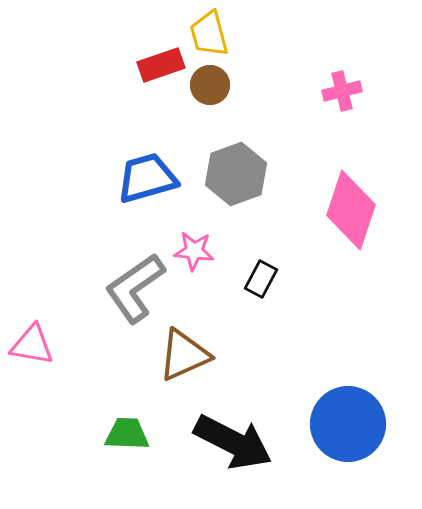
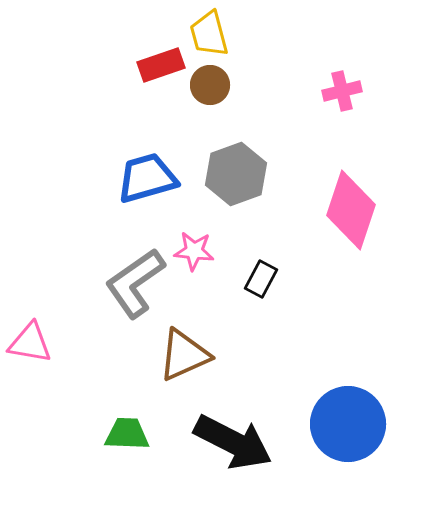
gray L-shape: moved 5 px up
pink triangle: moved 2 px left, 2 px up
